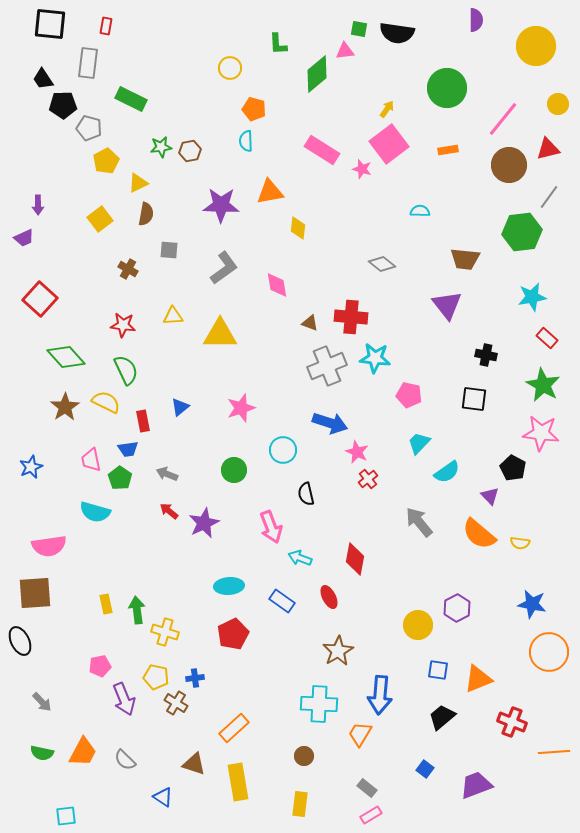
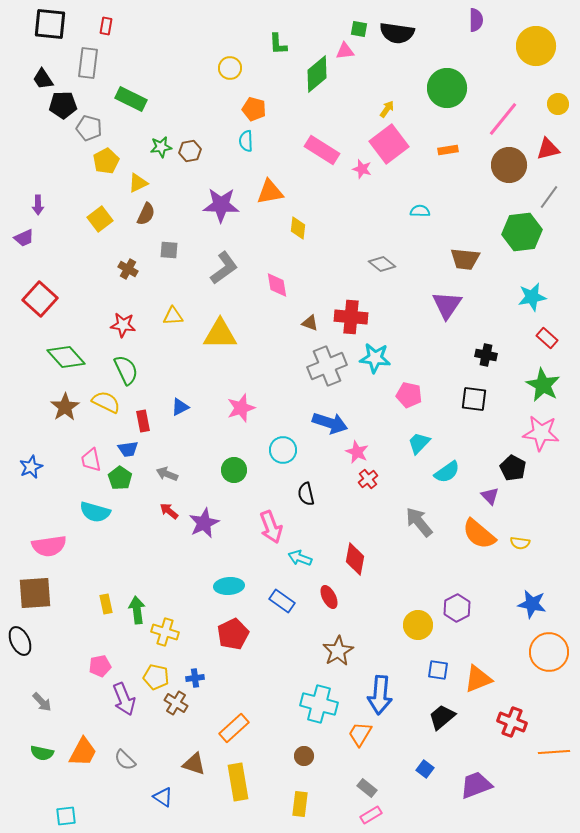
brown semicircle at (146, 214): rotated 15 degrees clockwise
purple triangle at (447, 305): rotated 12 degrees clockwise
blue triangle at (180, 407): rotated 12 degrees clockwise
cyan cross at (319, 704): rotated 12 degrees clockwise
